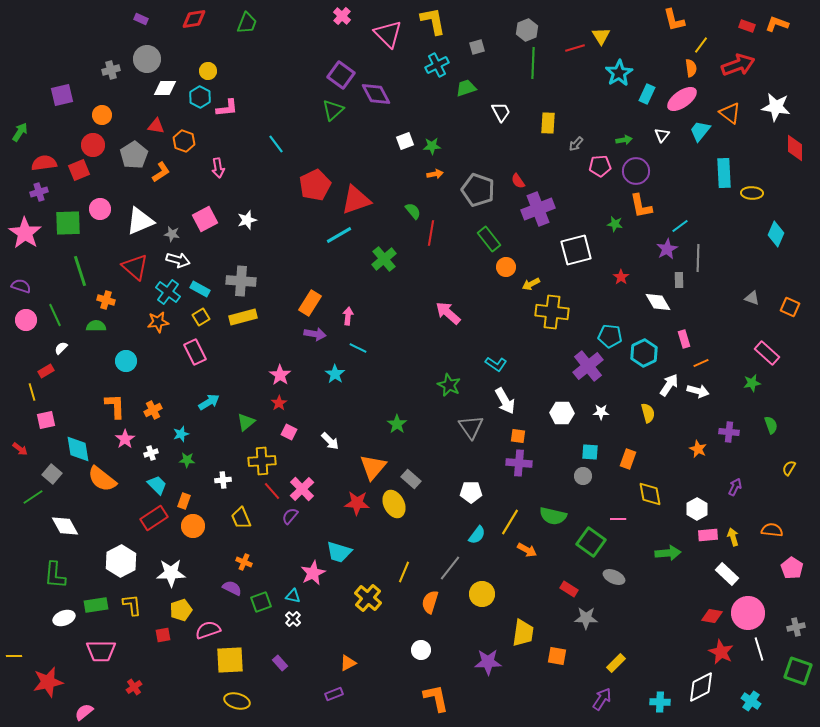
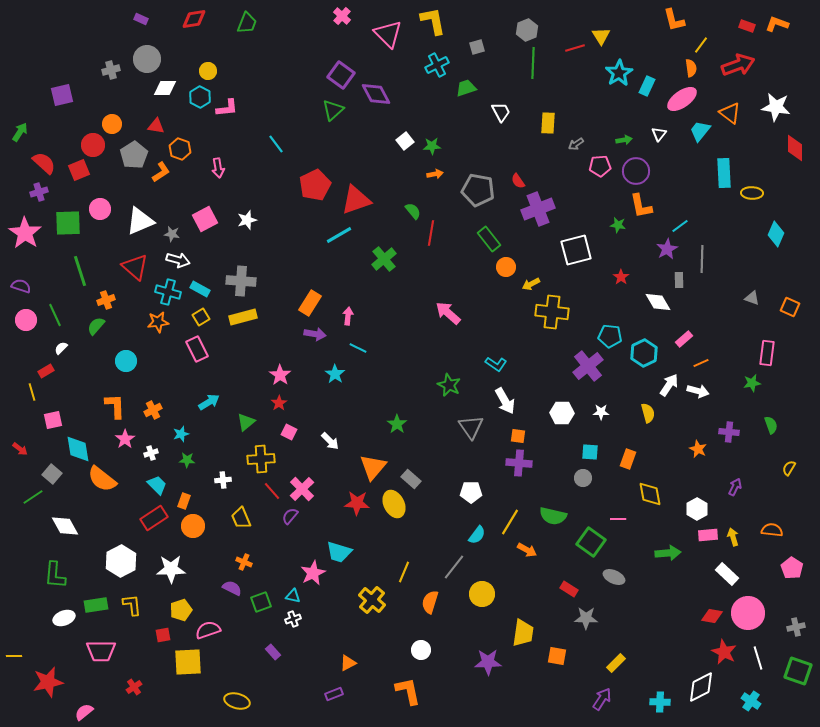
cyan rectangle at (647, 94): moved 8 px up
orange circle at (102, 115): moved 10 px right, 9 px down
white triangle at (662, 135): moved 3 px left, 1 px up
orange hexagon at (184, 141): moved 4 px left, 8 px down
white square at (405, 141): rotated 18 degrees counterclockwise
gray arrow at (576, 144): rotated 14 degrees clockwise
red semicircle at (44, 163): rotated 50 degrees clockwise
gray pentagon at (478, 190): rotated 8 degrees counterclockwise
green star at (615, 224): moved 3 px right, 1 px down
gray line at (698, 258): moved 4 px right, 1 px down
cyan cross at (168, 292): rotated 20 degrees counterclockwise
orange cross at (106, 300): rotated 36 degrees counterclockwise
green semicircle at (96, 326): rotated 48 degrees counterclockwise
pink rectangle at (684, 339): rotated 66 degrees clockwise
pink rectangle at (195, 352): moved 2 px right, 3 px up
pink rectangle at (767, 353): rotated 55 degrees clockwise
pink square at (46, 420): moved 7 px right
yellow cross at (262, 461): moved 1 px left, 2 px up
gray circle at (583, 476): moved 2 px down
gray line at (450, 568): moved 4 px right, 1 px up
white star at (171, 573): moved 4 px up
yellow cross at (368, 598): moved 4 px right, 2 px down
white cross at (293, 619): rotated 28 degrees clockwise
white line at (759, 649): moved 1 px left, 9 px down
red star at (721, 652): moved 3 px right
yellow square at (230, 660): moved 42 px left, 2 px down
purple rectangle at (280, 663): moved 7 px left, 11 px up
orange L-shape at (436, 698): moved 28 px left, 7 px up
